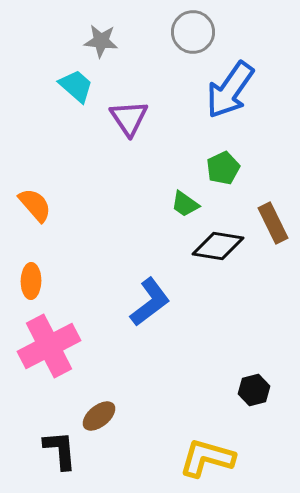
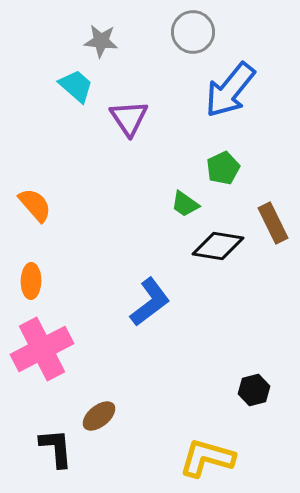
blue arrow: rotated 4 degrees clockwise
pink cross: moved 7 px left, 3 px down
black L-shape: moved 4 px left, 2 px up
